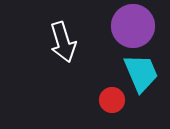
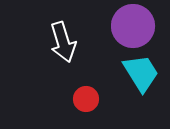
cyan trapezoid: rotated 9 degrees counterclockwise
red circle: moved 26 px left, 1 px up
